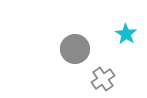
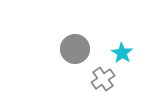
cyan star: moved 4 px left, 19 px down
